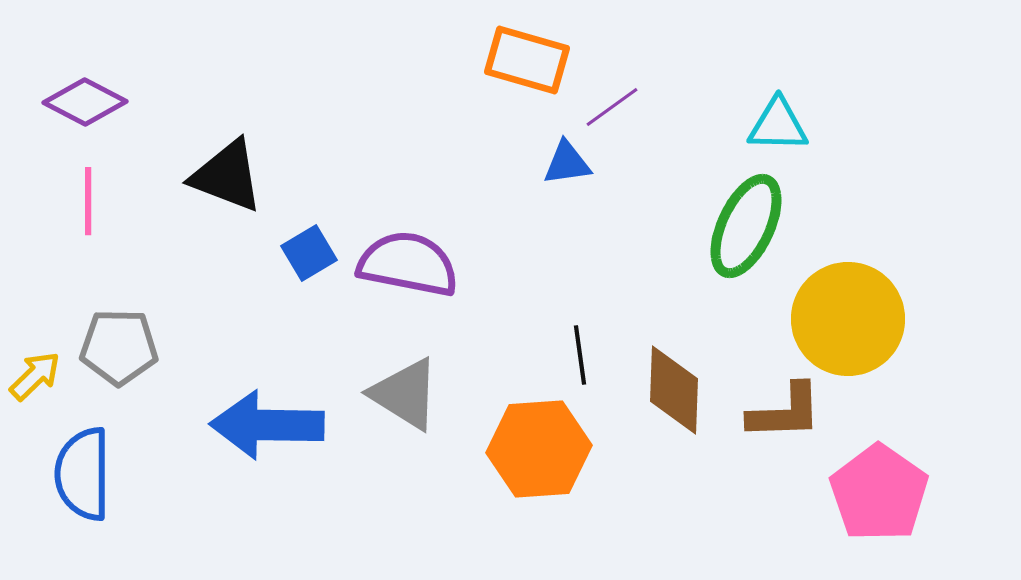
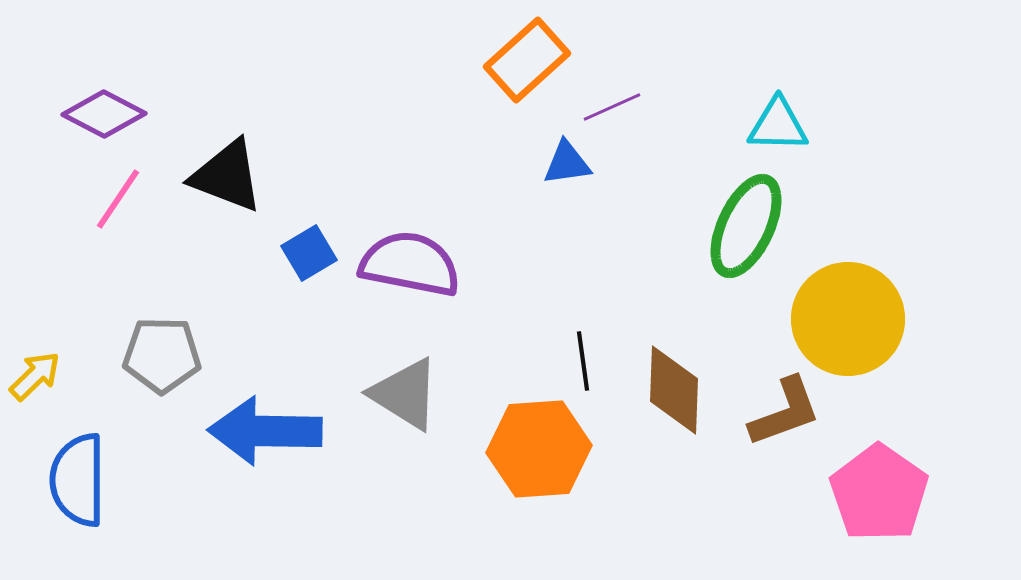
orange rectangle: rotated 58 degrees counterclockwise
purple diamond: moved 19 px right, 12 px down
purple line: rotated 12 degrees clockwise
pink line: moved 30 px right, 2 px up; rotated 34 degrees clockwise
purple semicircle: moved 2 px right
gray pentagon: moved 43 px right, 8 px down
black line: moved 3 px right, 6 px down
brown L-shape: rotated 18 degrees counterclockwise
blue arrow: moved 2 px left, 6 px down
blue semicircle: moved 5 px left, 6 px down
